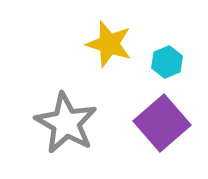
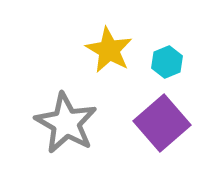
yellow star: moved 6 px down; rotated 12 degrees clockwise
